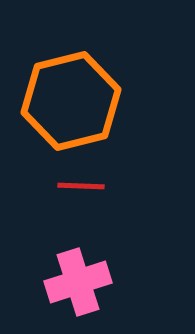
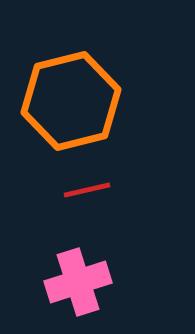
red line: moved 6 px right, 4 px down; rotated 15 degrees counterclockwise
